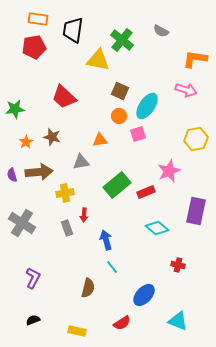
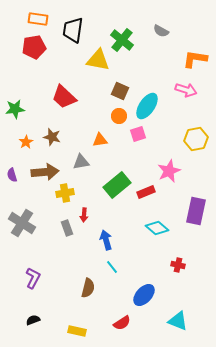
brown arrow: moved 6 px right
